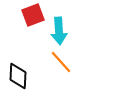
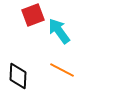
cyan arrow: rotated 148 degrees clockwise
orange line: moved 1 px right, 8 px down; rotated 20 degrees counterclockwise
